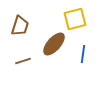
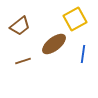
yellow square: rotated 15 degrees counterclockwise
brown trapezoid: rotated 35 degrees clockwise
brown ellipse: rotated 10 degrees clockwise
